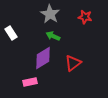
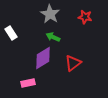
green arrow: moved 1 px down
pink rectangle: moved 2 px left, 1 px down
